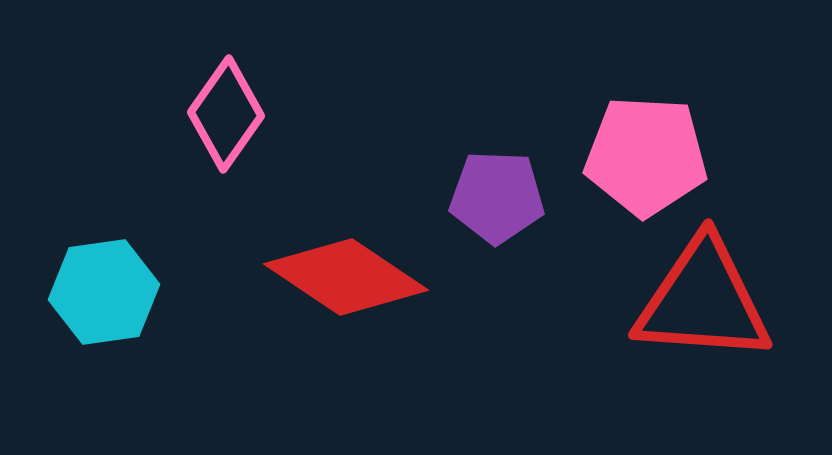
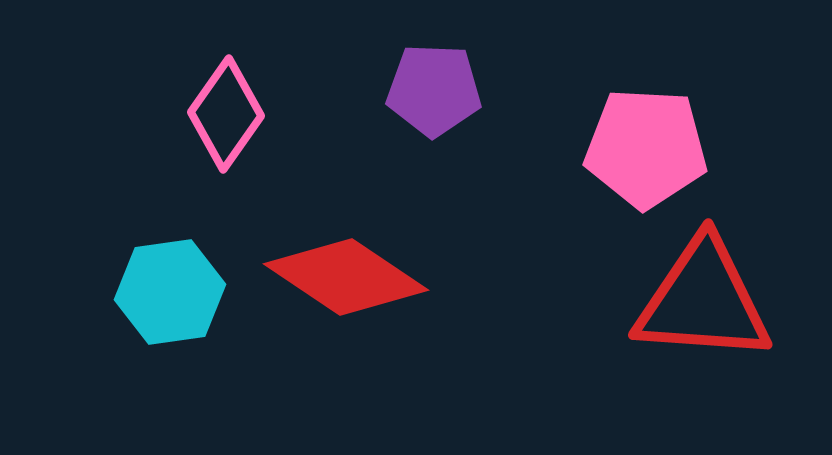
pink pentagon: moved 8 px up
purple pentagon: moved 63 px left, 107 px up
cyan hexagon: moved 66 px right
